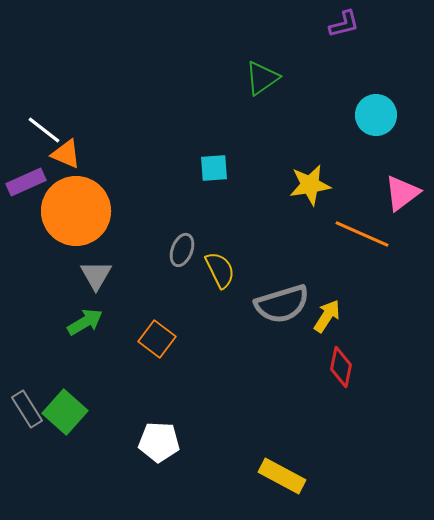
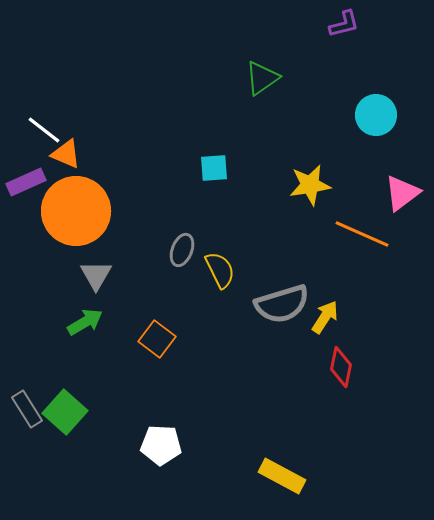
yellow arrow: moved 2 px left, 1 px down
white pentagon: moved 2 px right, 3 px down
